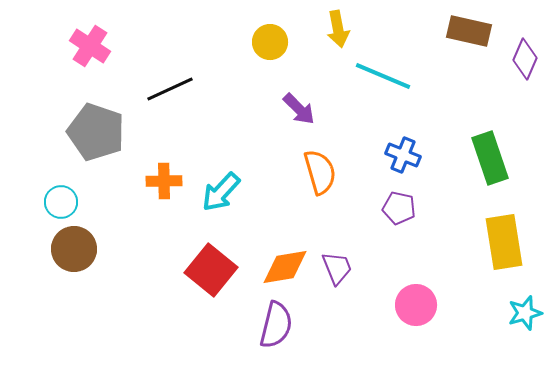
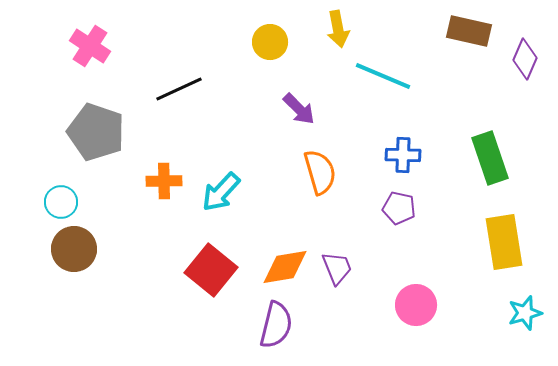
black line: moved 9 px right
blue cross: rotated 20 degrees counterclockwise
